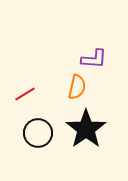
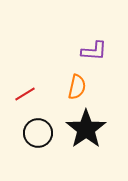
purple L-shape: moved 8 px up
